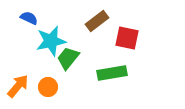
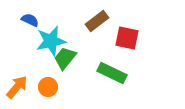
blue semicircle: moved 1 px right, 2 px down
green trapezoid: moved 3 px left
green rectangle: rotated 36 degrees clockwise
orange arrow: moved 1 px left, 1 px down
